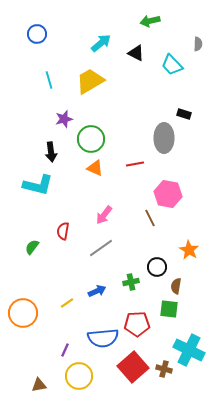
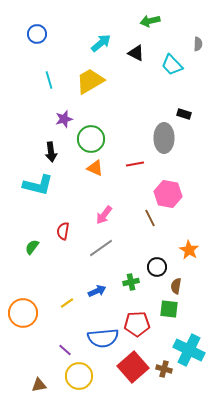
purple line: rotated 72 degrees counterclockwise
